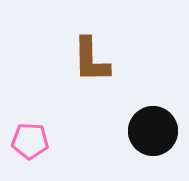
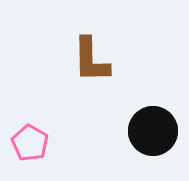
pink pentagon: moved 2 px down; rotated 27 degrees clockwise
